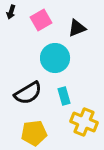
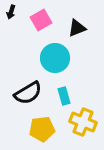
yellow cross: moved 1 px left
yellow pentagon: moved 8 px right, 4 px up
